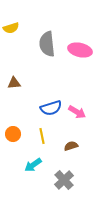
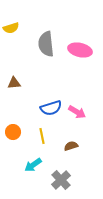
gray semicircle: moved 1 px left
orange circle: moved 2 px up
gray cross: moved 3 px left
